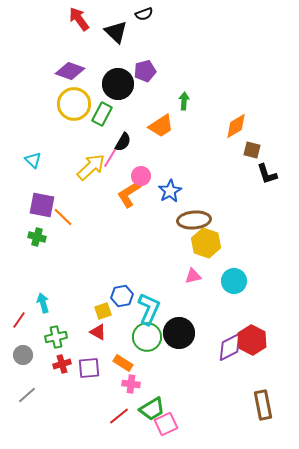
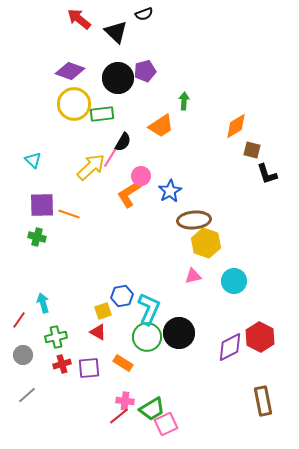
red arrow at (79, 19): rotated 15 degrees counterclockwise
black circle at (118, 84): moved 6 px up
green rectangle at (102, 114): rotated 55 degrees clockwise
purple square at (42, 205): rotated 12 degrees counterclockwise
orange line at (63, 217): moved 6 px right, 3 px up; rotated 25 degrees counterclockwise
red hexagon at (252, 340): moved 8 px right, 3 px up
pink cross at (131, 384): moved 6 px left, 17 px down
brown rectangle at (263, 405): moved 4 px up
